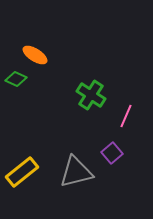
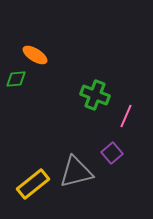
green diamond: rotated 30 degrees counterclockwise
green cross: moved 4 px right; rotated 12 degrees counterclockwise
yellow rectangle: moved 11 px right, 12 px down
